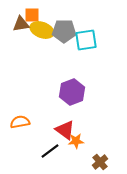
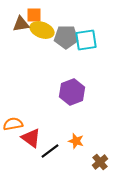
orange square: moved 2 px right
gray pentagon: moved 2 px right, 6 px down
orange semicircle: moved 7 px left, 2 px down
red triangle: moved 34 px left, 8 px down
orange star: rotated 21 degrees clockwise
